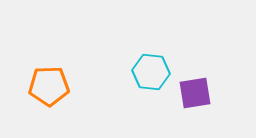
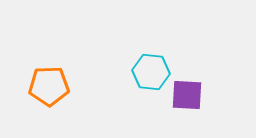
purple square: moved 8 px left, 2 px down; rotated 12 degrees clockwise
